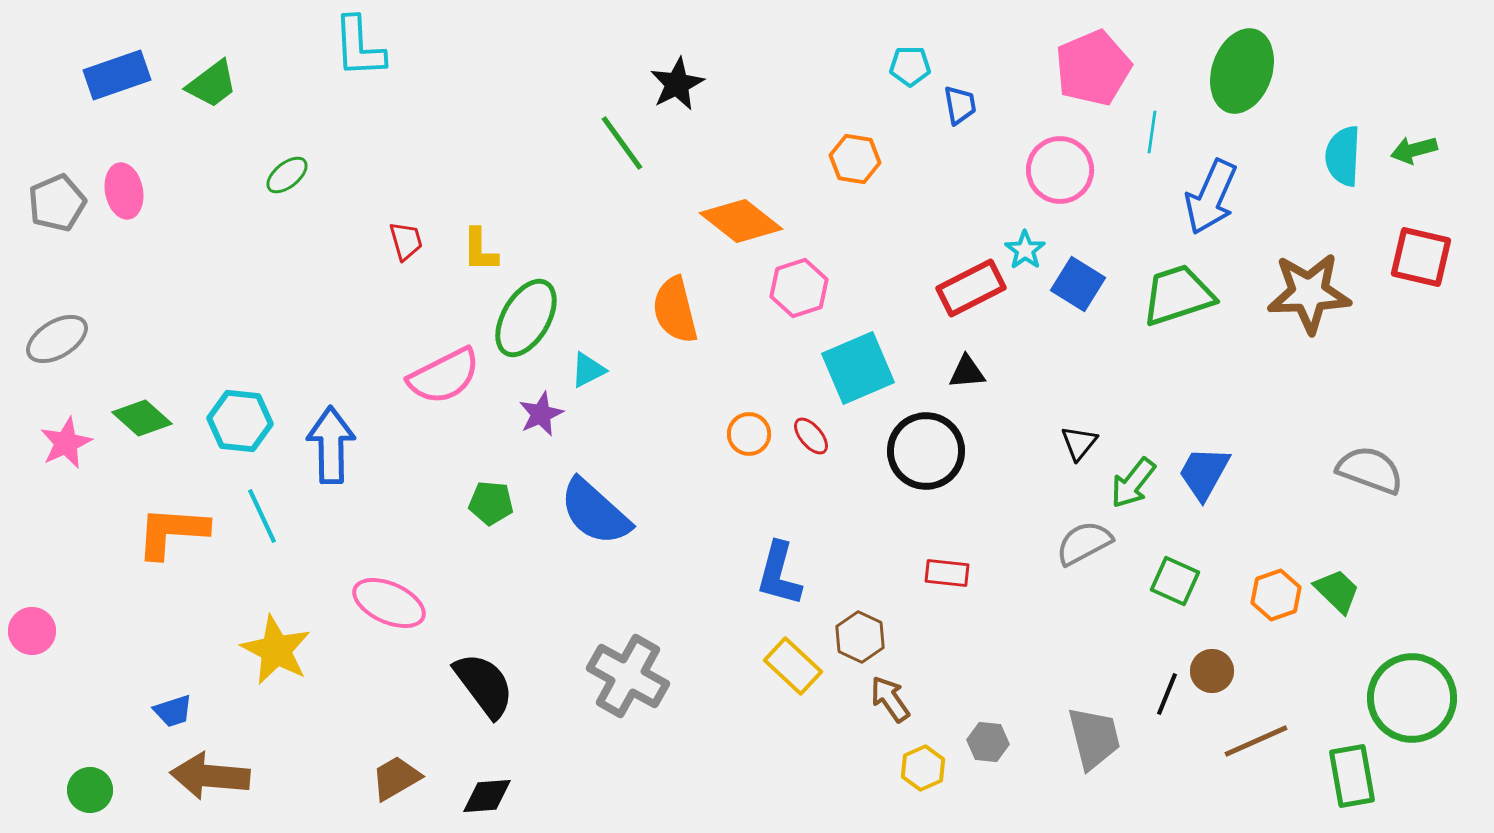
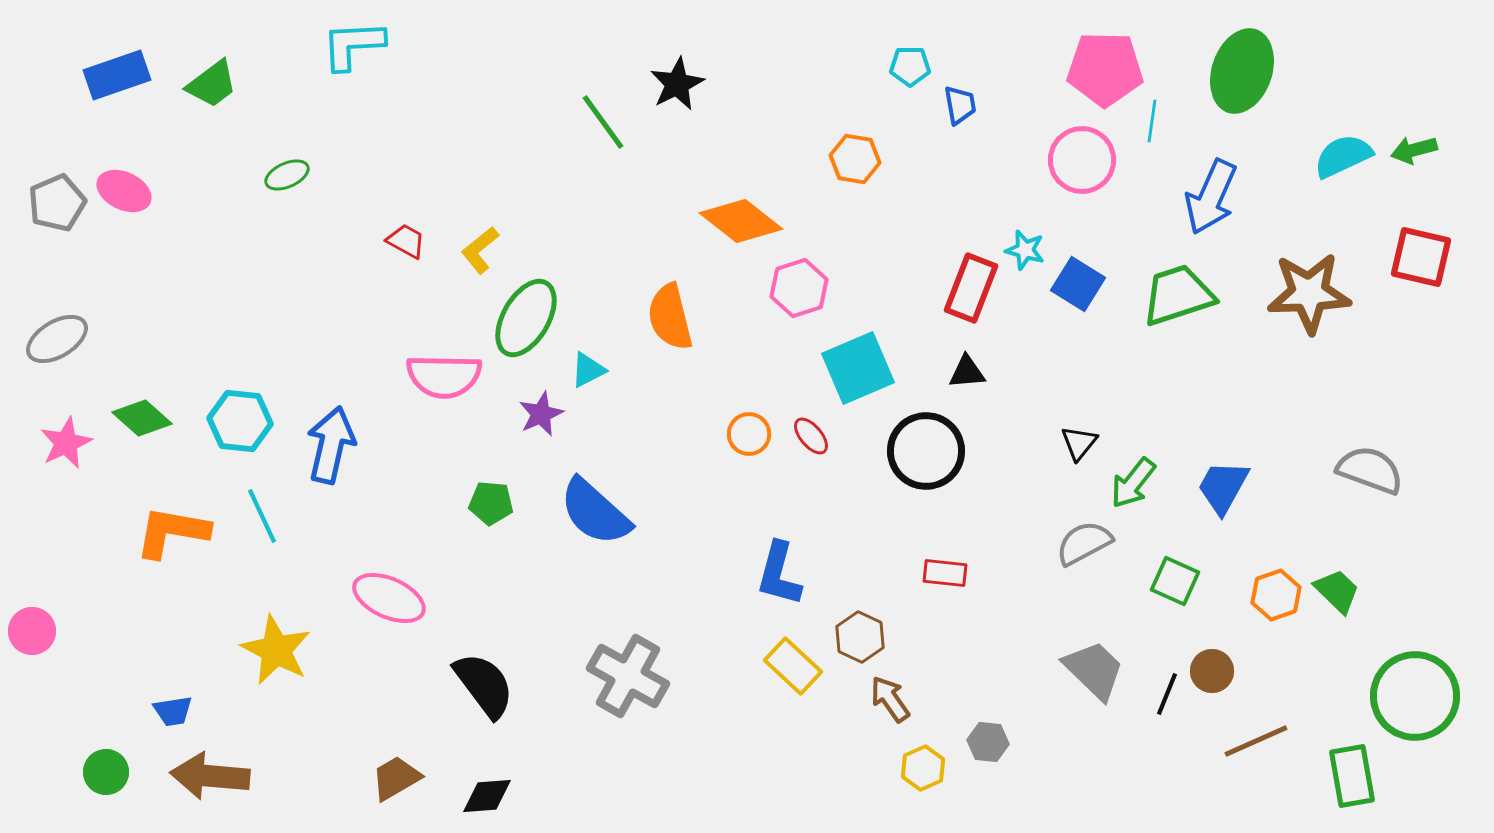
cyan L-shape at (359, 47): moved 6 px left, 2 px up; rotated 90 degrees clockwise
pink pentagon at (1093, 68): moved 12 px right, 1 px down; rotated 24 degrees clockwise
cyan line at (1152, 132): moved 11 px up
green line at (622, 143): moved 19 px left, 21 px up
cyan semicircle at (1343, 156): rotated 62 degrees clockwise
pink circle at (1060, 170): moved 22 px right, 10 px up
green ellipse at (287, 175): rotated 15 degrees clockwise
pink ellipse at (124, 191): rotated 54 degrees counterclockwise
red trapezoid at (406, 241): rotated 45 degrees counterclockwise
yellow L-shape at (480, 250): rotated 51 degrees clockwise
cyan star at (1025, 250): rotated 21 degrees counterclockwise
red rectangle at (971, 288): rotated 42 degrees counterclockwise
orange semicircle at (675, 310): moved 5 px left, 7 px down
pink semicircle at (444, 376): rotated 28 degrees clockwise
blue arrow at (331, 445): rotated 14 degrees clockwise
blue trapezoid at (1204, 473): moved 19 px right, 14 px down
orange L-shape at (172, 532): rotated 6 degrees clockwise
red rectangle at (947, 573): moved 2 px left
pink ellipse at (389, 603): moved 5 px up
green circle at (1412, 698): moved 3 px right, 2 px up
blue trapezoid at (173, 711): rotated 9 degrees clockwise
gray trapezoid at (1094, 738): moved 68 px up; rotated 32 degrees counterclockwise
green circle at (90, 790): moved 16 px right, 18 px up
